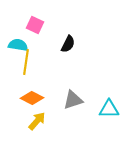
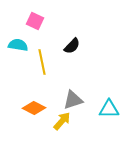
pink square: moved 4 px up
black semicircle: moved 4 px right, 2 px down; rotated 18 degrees clockwise
yellow line: moved 16 px right; rotated 20 degrees counterclockwise
orange diamond: moved 2 px right, 10 px down
yellow arrow: moved 25 px right
